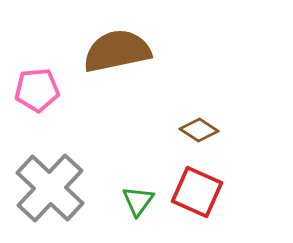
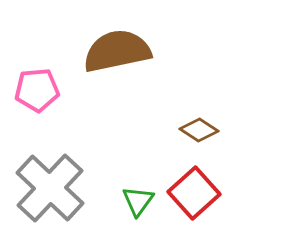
red square: moved 3 px left, 1 px down; rotated 24 degrees clockwise
